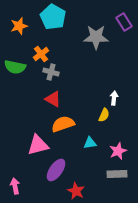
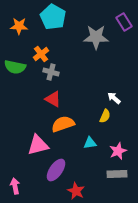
orange star: rotated 18 degrees clockwise
white arrow: rotated 56 degrees counterclockwise
yellow semicircle: moved 1 px right, 1 px down
